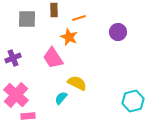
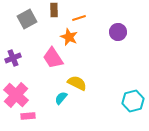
gray square: rotated 30 degrees counterclockwise
